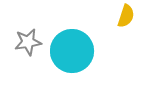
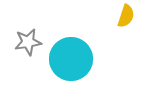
cyan circle: moved 1 px left, 8 px down
